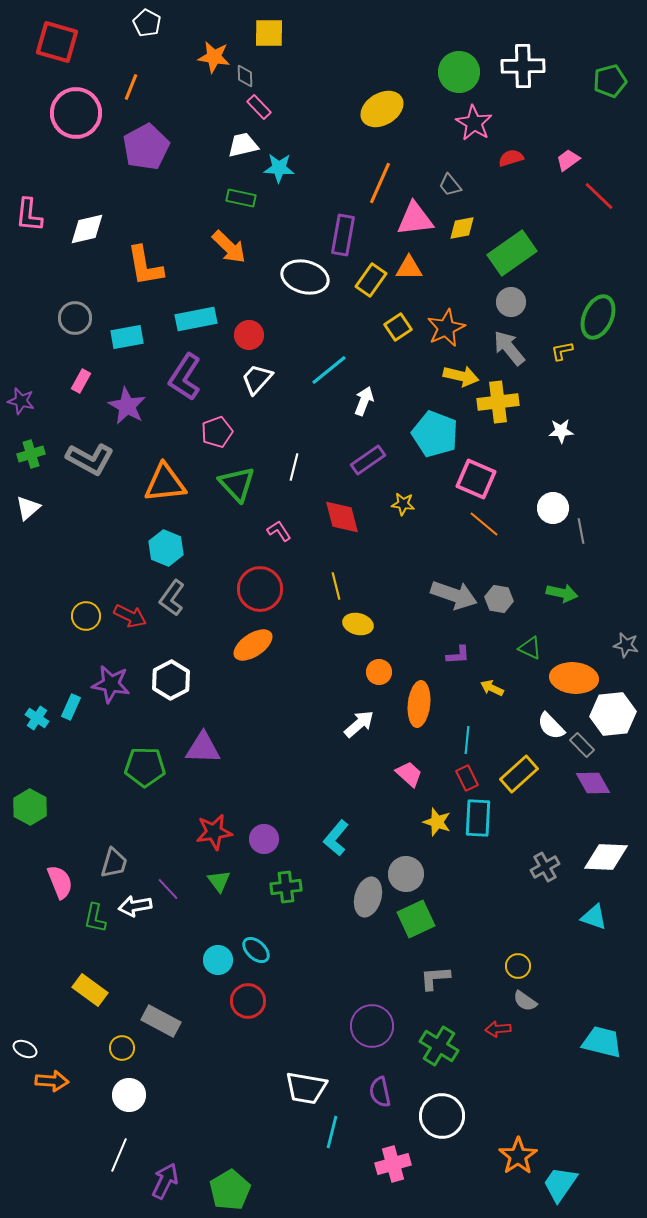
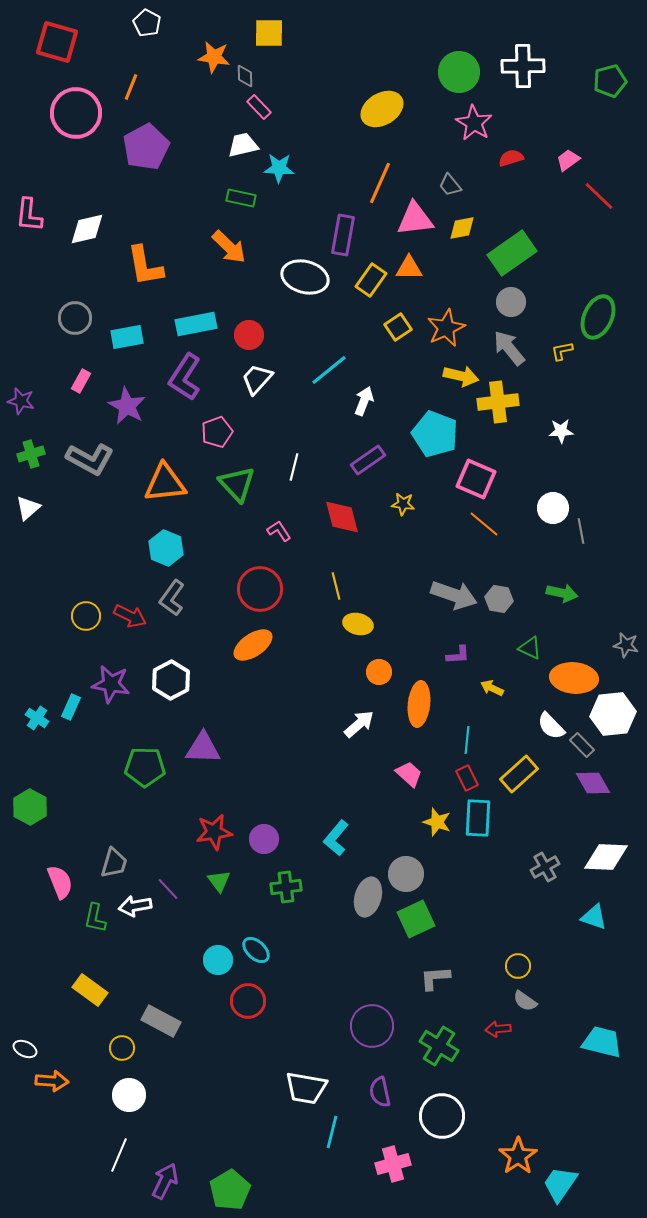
cyan rectangle at (196, 319): moved 5 px down
